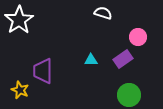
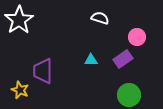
white semicircle: moved 3 px left, 5 px down
pink circle: moved 1 px left
